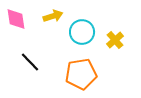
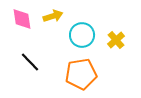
pink diamond: moved 6 px right
cyan circle: moved 3 px down
yellow cross: moved 1 px right
